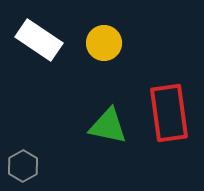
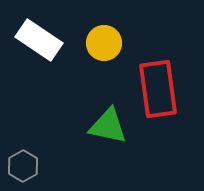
red rectangle: moved 11 px left, 24 px up
